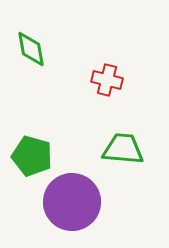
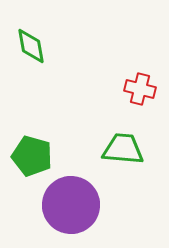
green diamond: moved 3 px up
red cross: moved 33 px right, 9 px down
purple circle: moved 1 px left, 3 px down
